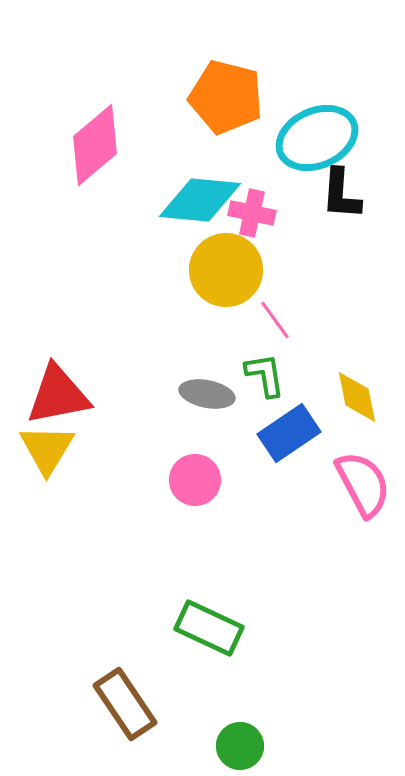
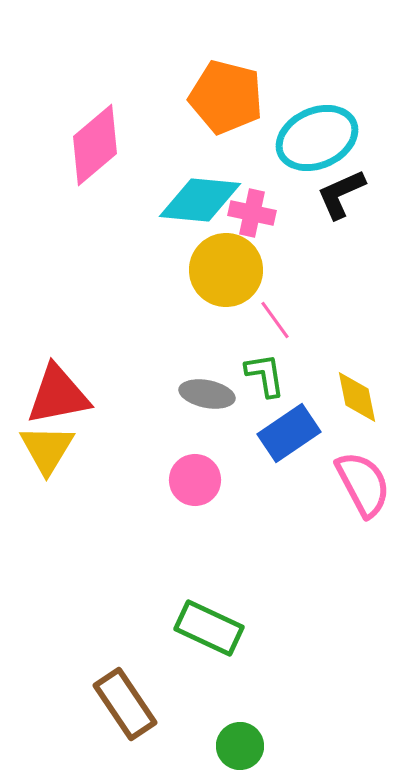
black L-shape: rotated 62 degrees clockwise
